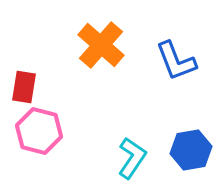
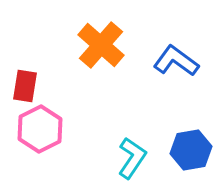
blue L-shape: rotated 147 degrees clockwise
red rectangle: moved 1 px right, 1 px up
pink hexagon: moved 1 px right, 2 px up; rotated 18 degrees clockwise
